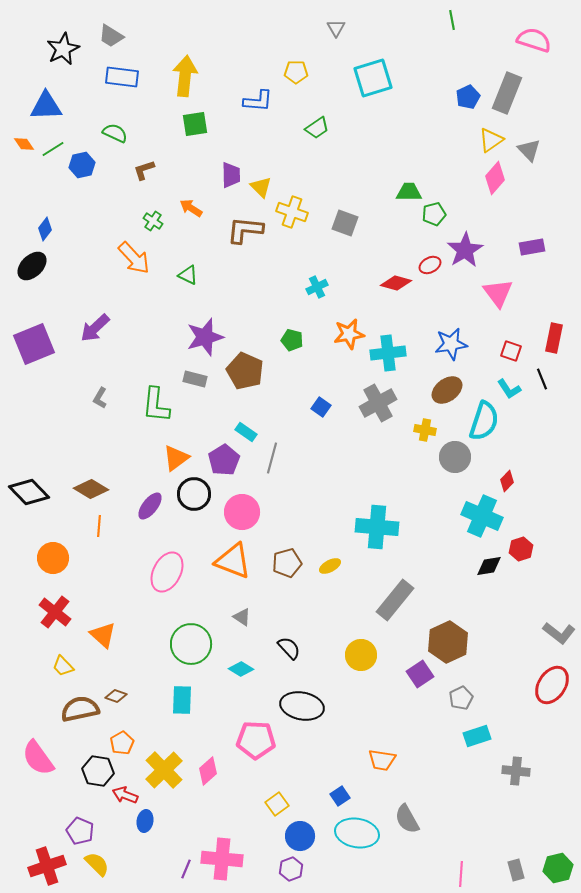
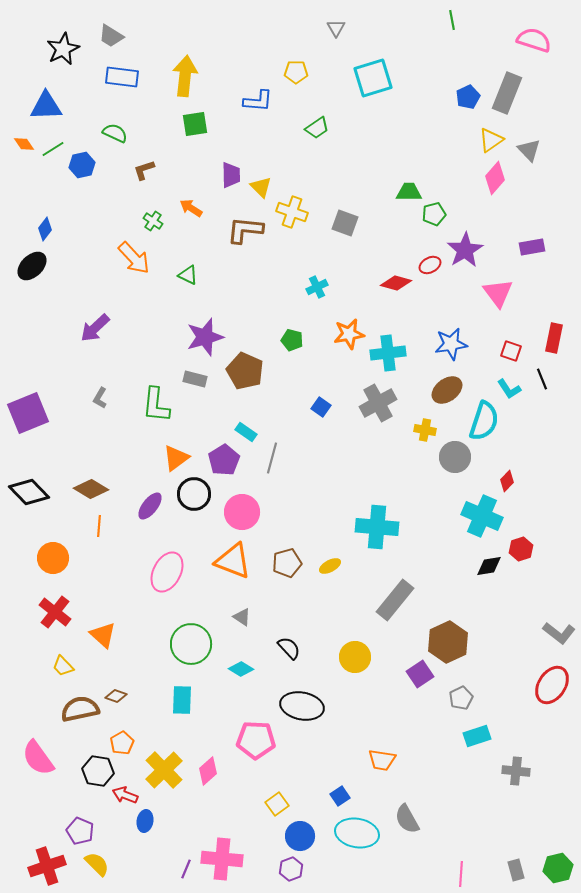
purple square at (34, 344): moved 6 px left, 69 px down
yellow circle at (361, 655): moved 6 px left, 2 px down
